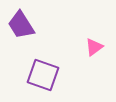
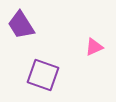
pink triangle: rotated 12 degrees clockwise
